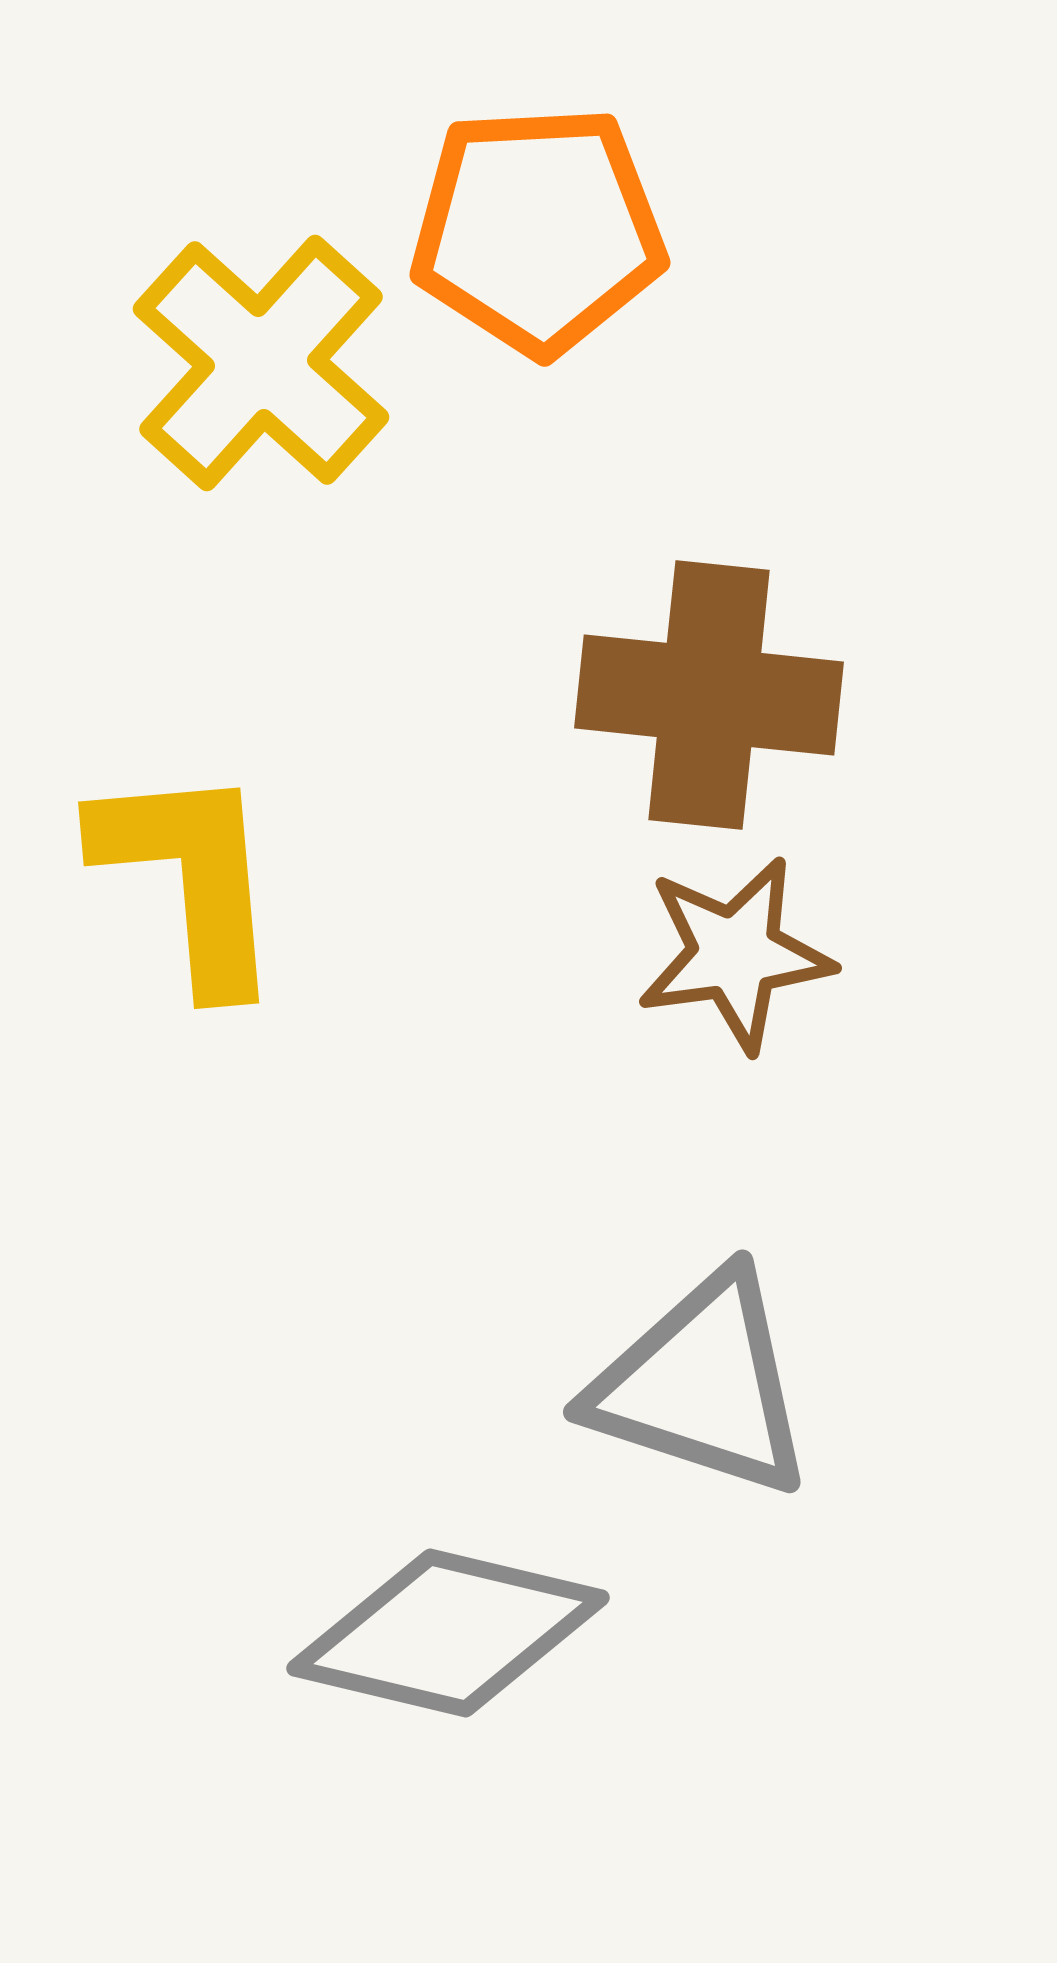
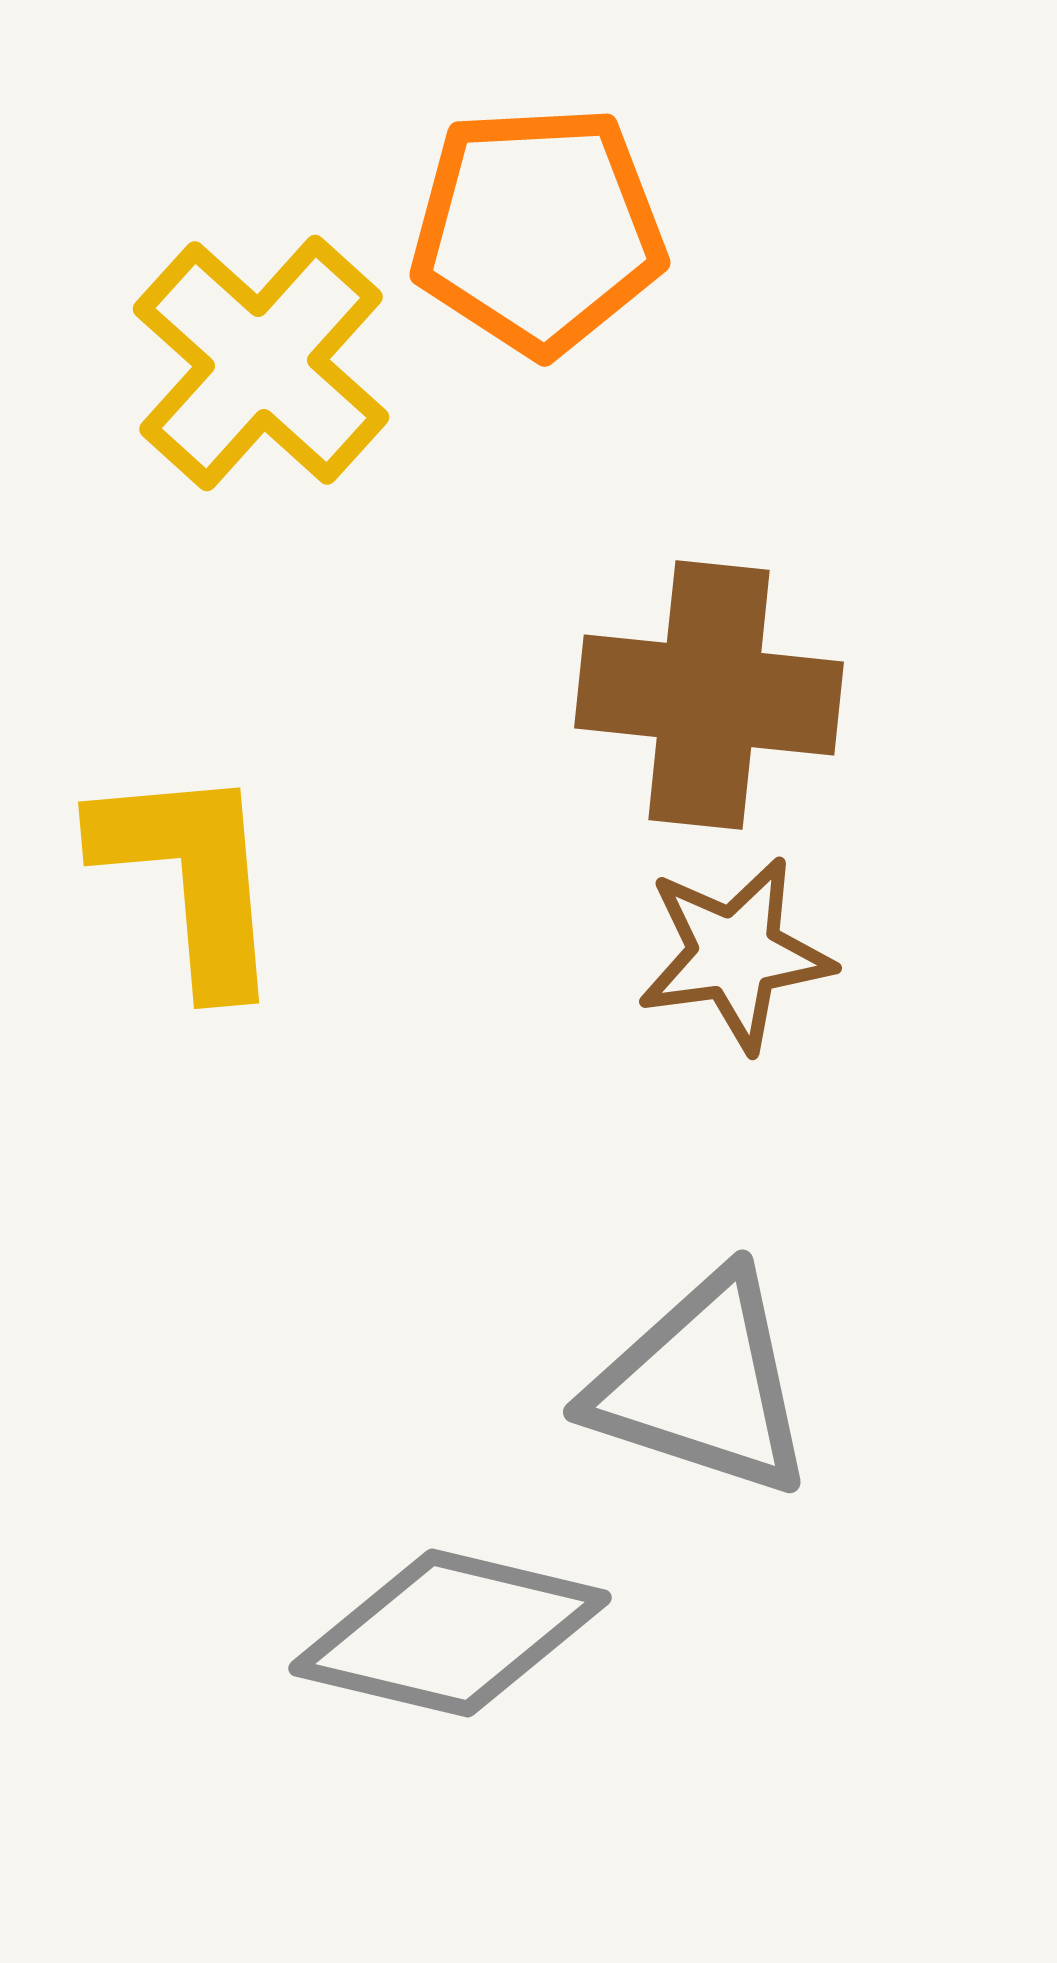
gray diamond: moved 2 px right
